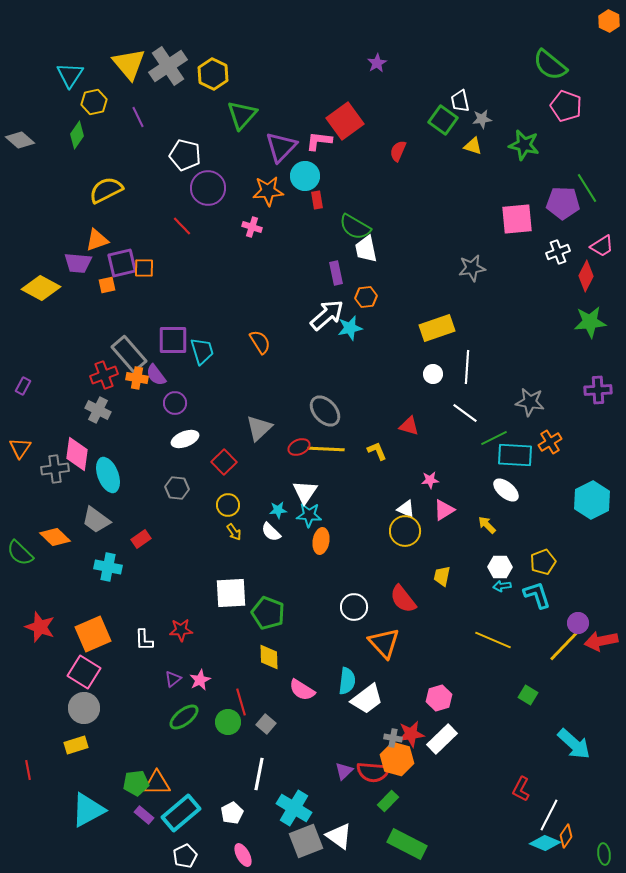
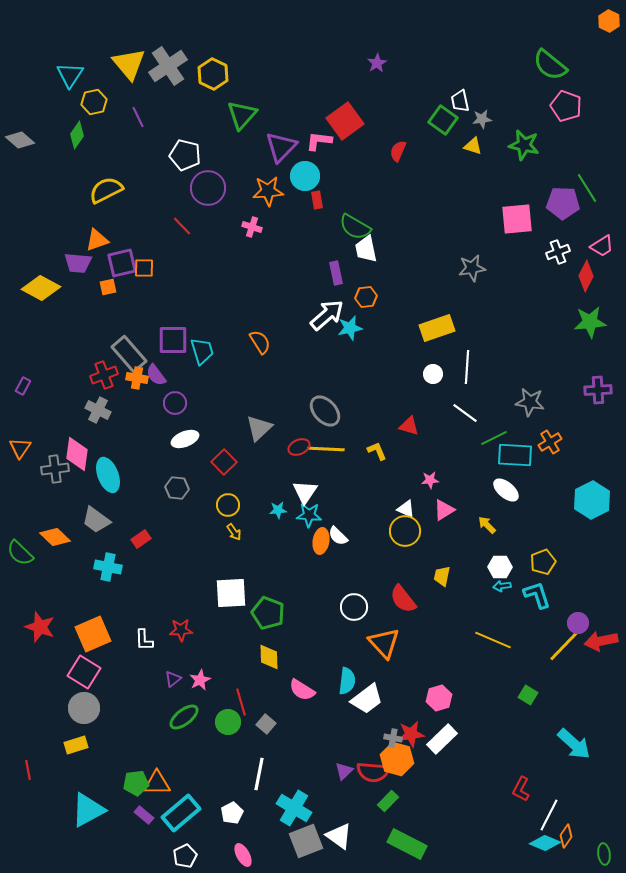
orange square at (107, 285): moved 1 px right, 2 px down
white semicircle at (271, 532): moved 67 px right, 4 px down
